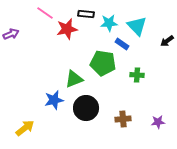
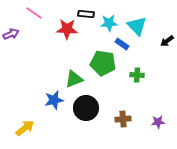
pink line: moved 11 px left
red star: rotated 15 degrees clockwise
